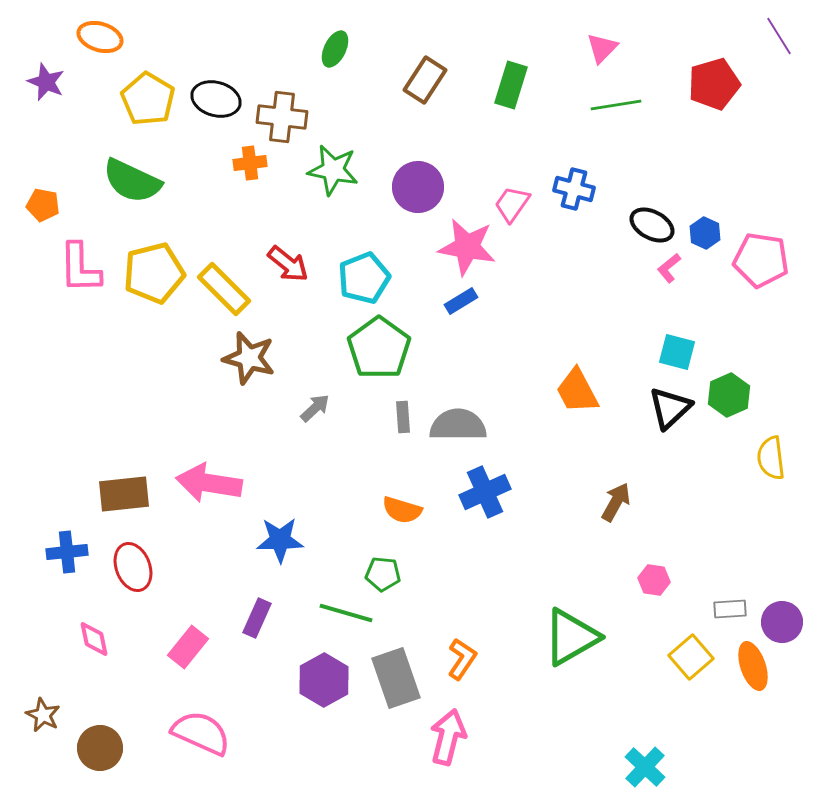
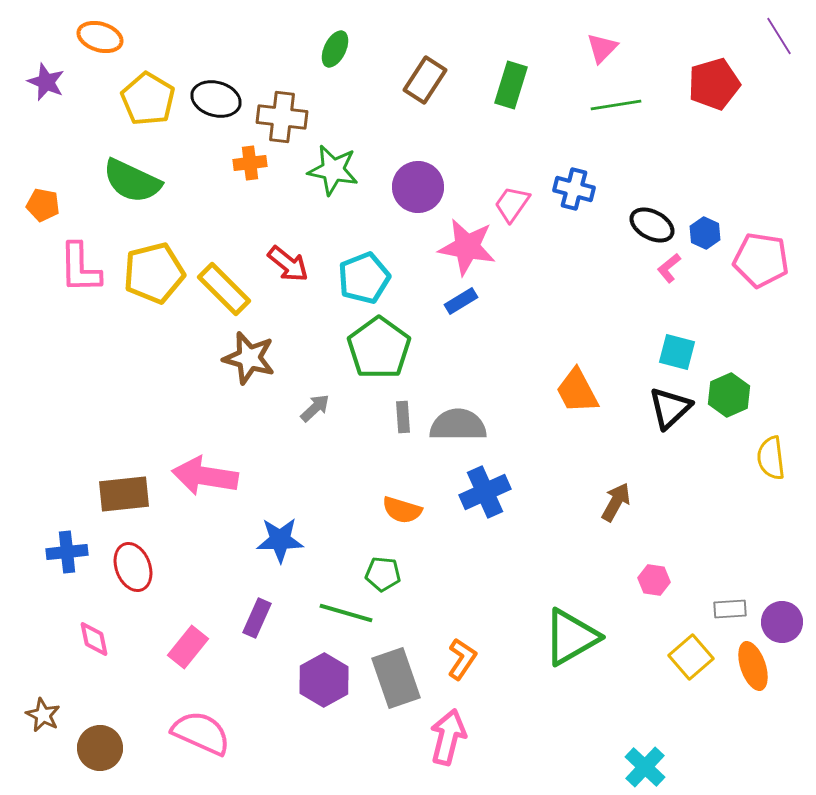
pink arrow at (209, 483): moved 4 px left, 7 px up
